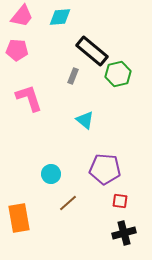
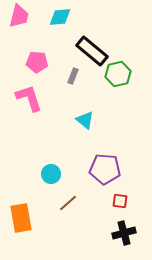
pink trapezoid: moved 3 px left; rotated 25 degrees counterclockwise
pink pentagon: moved 20 px right, 12 px down
orange rectangle: moved 2 px right
